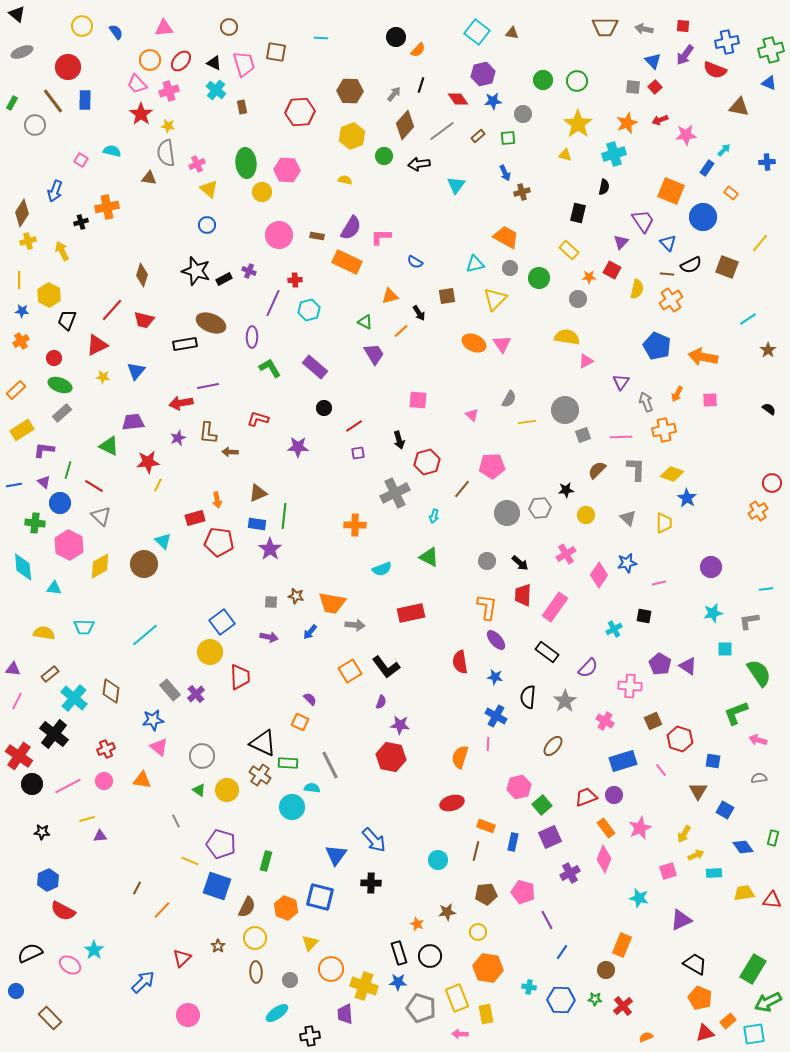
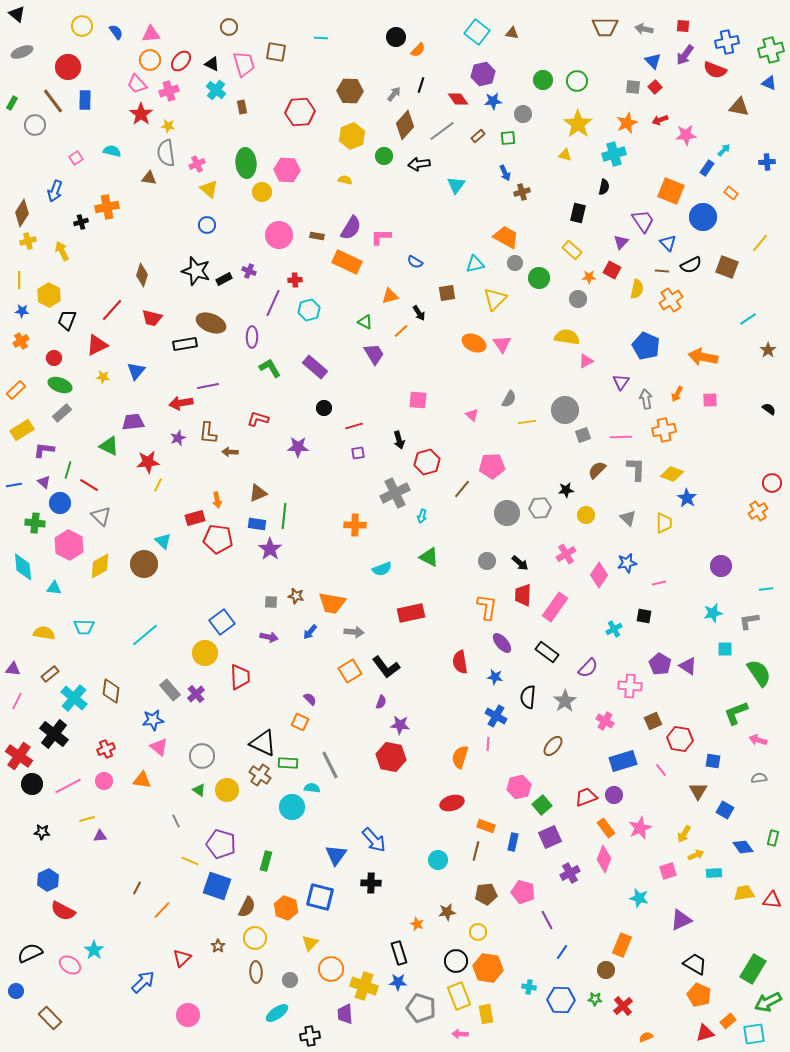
pink triangle at (164, 28): moved 13 px left, 6 px down
black triangle at (214, 63): moved 2 px left, 1 px down
pink square at (81, 160): moved 5 px left, 2 px up; rotated 24 degrees clockwise
yellow rectangle at (569, 250): moved 3 px right
gray circle at (510, 268): moved 5 px right, 5 px up
brown line at (667, 274): moved 5 px left, 3 px up
brown square at (447, 296): moved 3 px up
red trapezoid at (144, 320): moved 8 px right, 2 px up
blue pentagon at (657, 346): moved 11 px left
gray arrow at (646, 402): moved 3 px up; rotated 12 degrees clockwise
red line at (354, 426): rotated 18 degrees clockwise
red line at (94, 486): moved 5 px left, 1 px up
cyan arrow at (434, 516): moved 12 px left
red pentagon at (219, 542): moved 1 px left, 3 px up
purple circle at (711, 567): moved 10 px right, 1 px up
gray arrow at (355, 625): moved 1 px left, 7 px down
purple ellipse at (496, 640): moved 6 px right, 3 px down
yellow circle at (210, 652): moved 5 px left, 1 px down
red hexagon at (680, 739): rotated 10 degrees counterclockwise
black circle at (430, 956): moved 26 px right, 5 px down
yellow rectangle at (457, 998): moved 2 px right, 2 px up
orange pentagon at (700, 998): moved 1 px left, 3 px up
